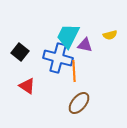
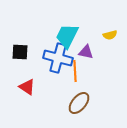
cyan trapezoid: moved 1 px left
purple triangle: moved 1 px right, 7 px down
black square: rotated 36 degrees counterclockwise
orange line: moved 1 px right
red triangle: moved 1 px down
